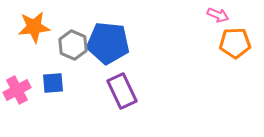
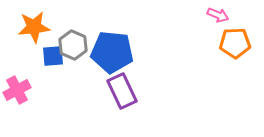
blue pentagon: moved 4 px right, 9 px down
blue square: moved 27 px up
